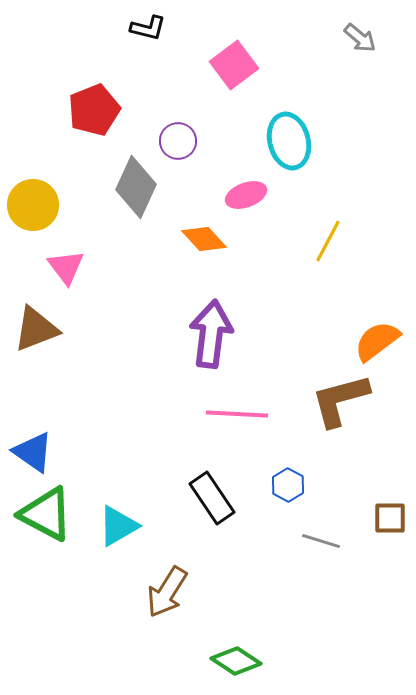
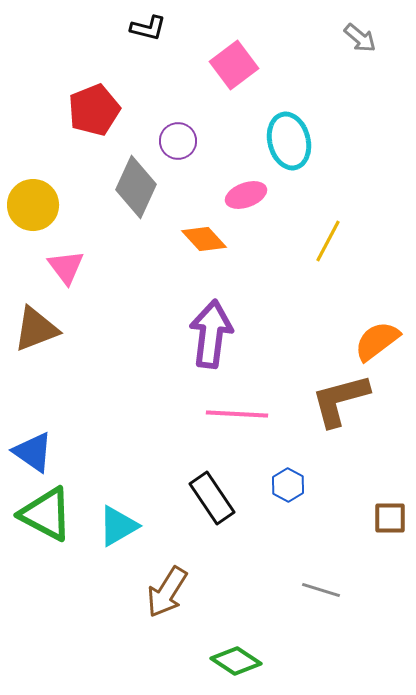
gray line: moved 49 px down
